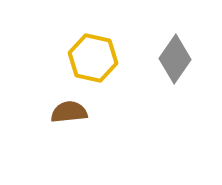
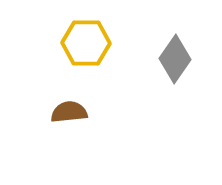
yellow hexagon: moved 7 px left, 15 px up; rotated 12 degrees counterclockwise
